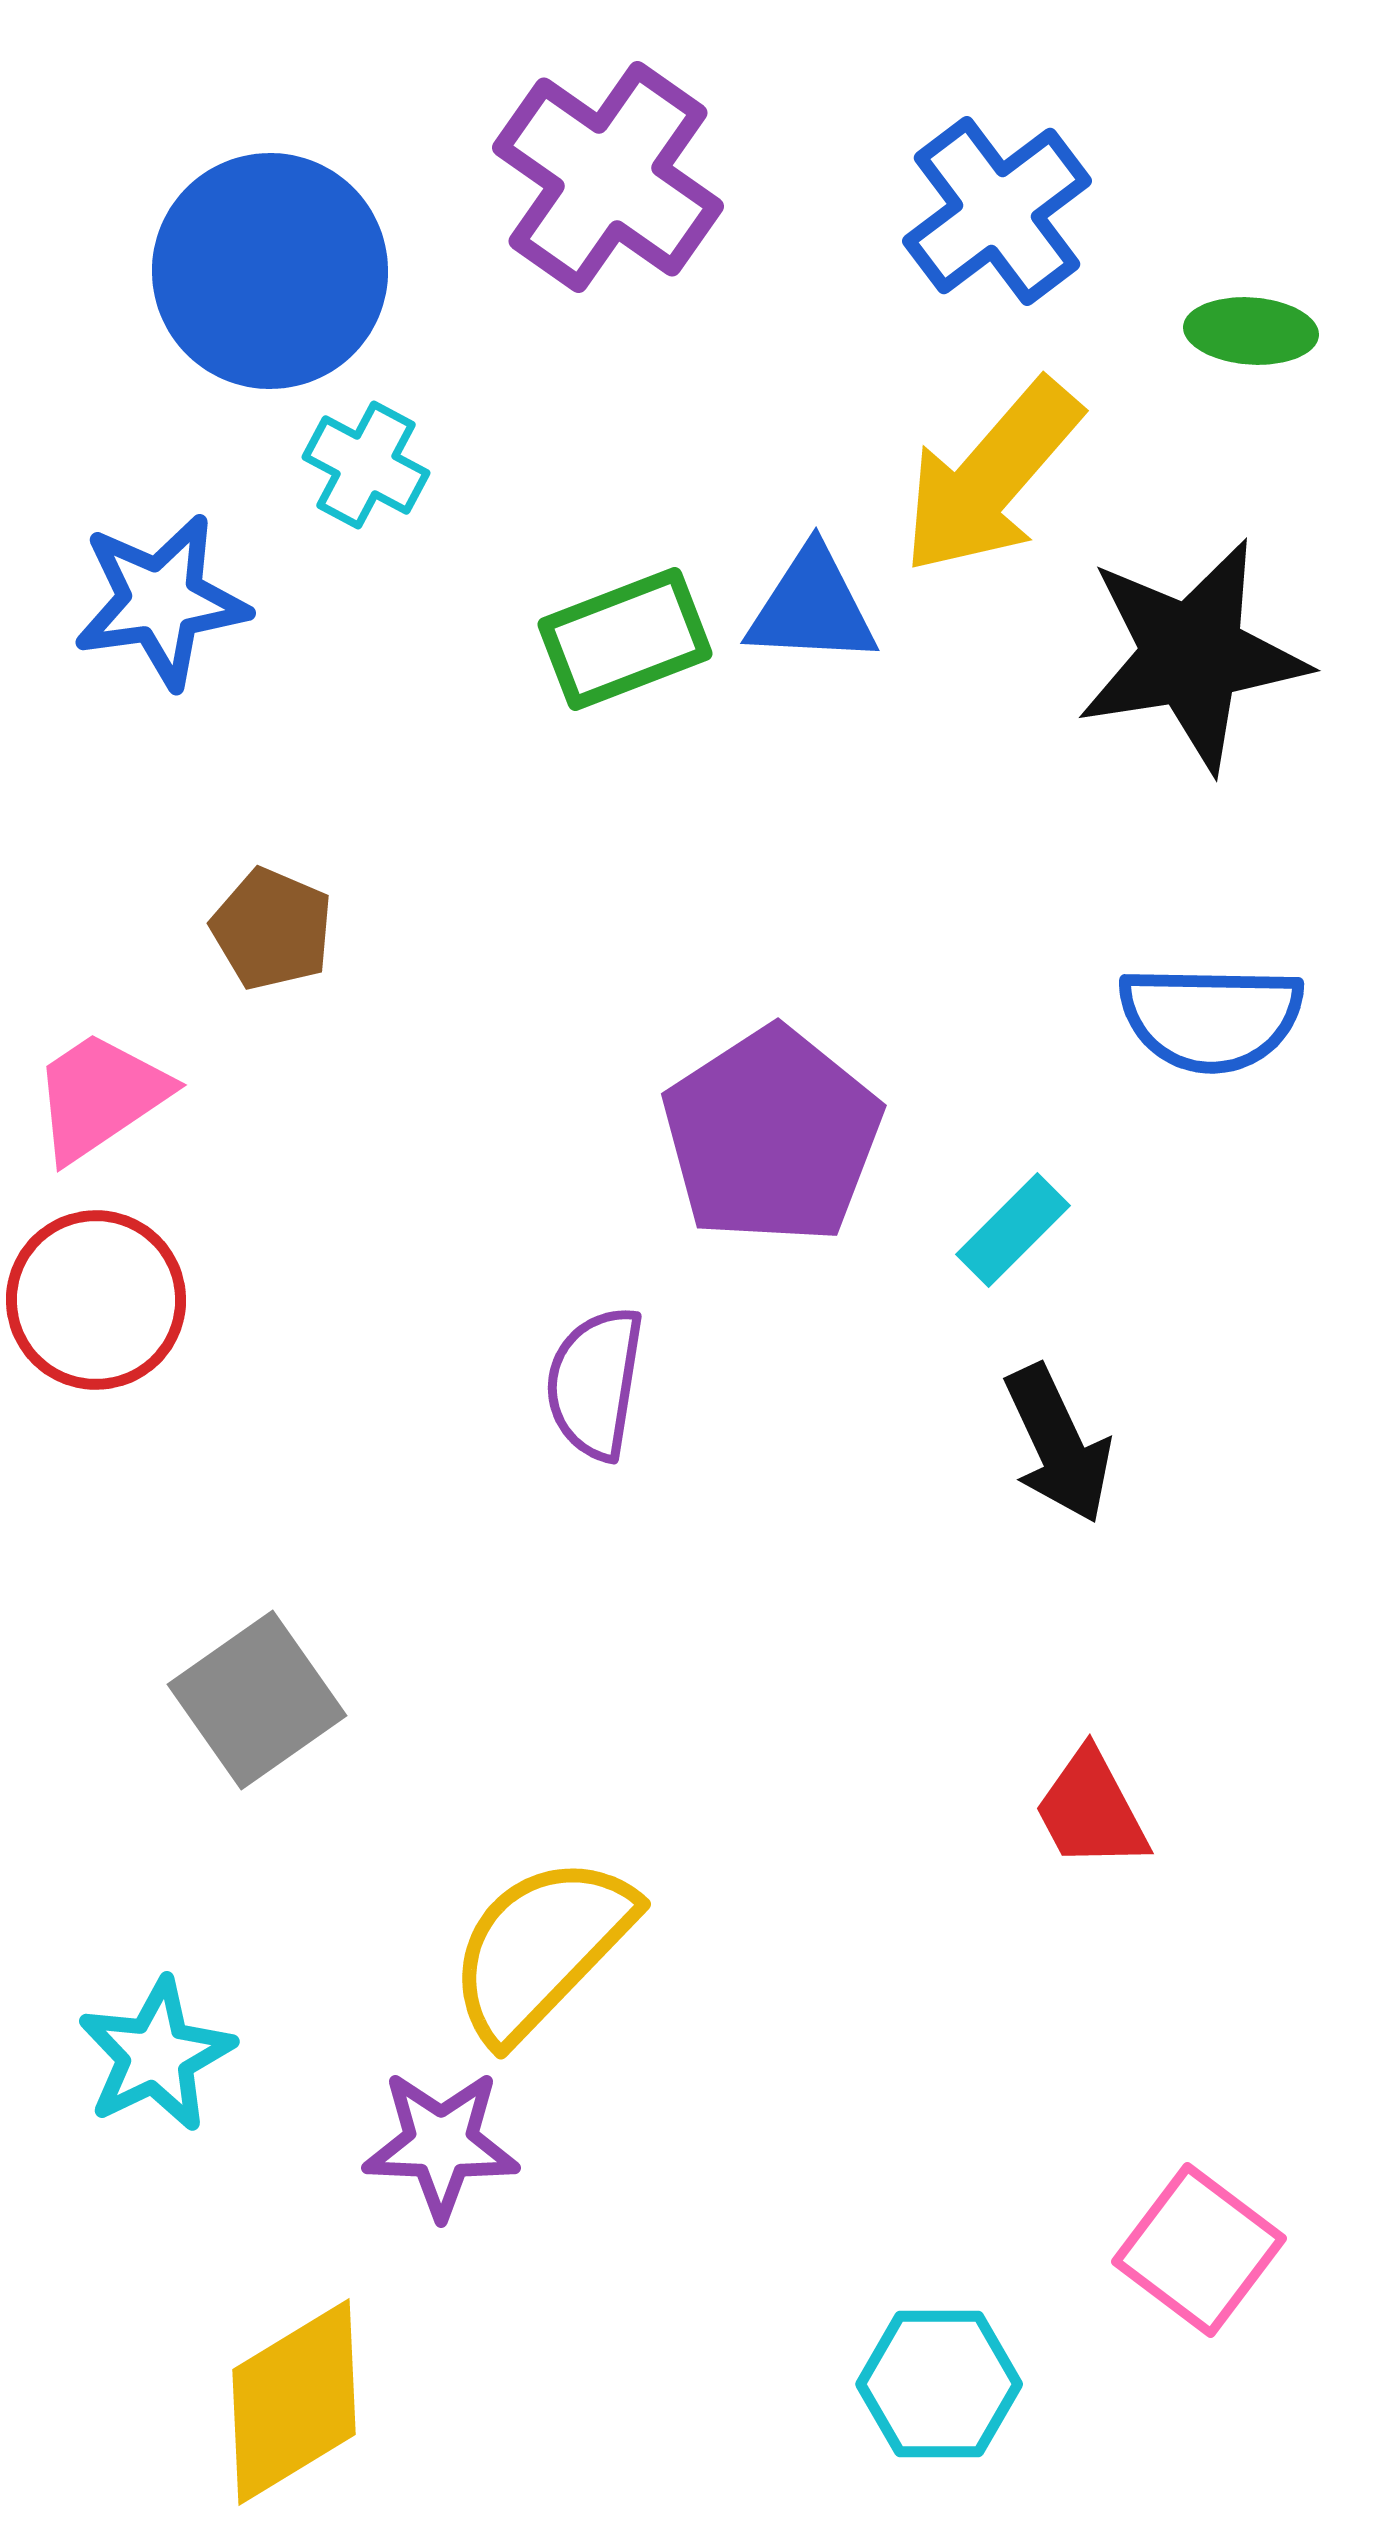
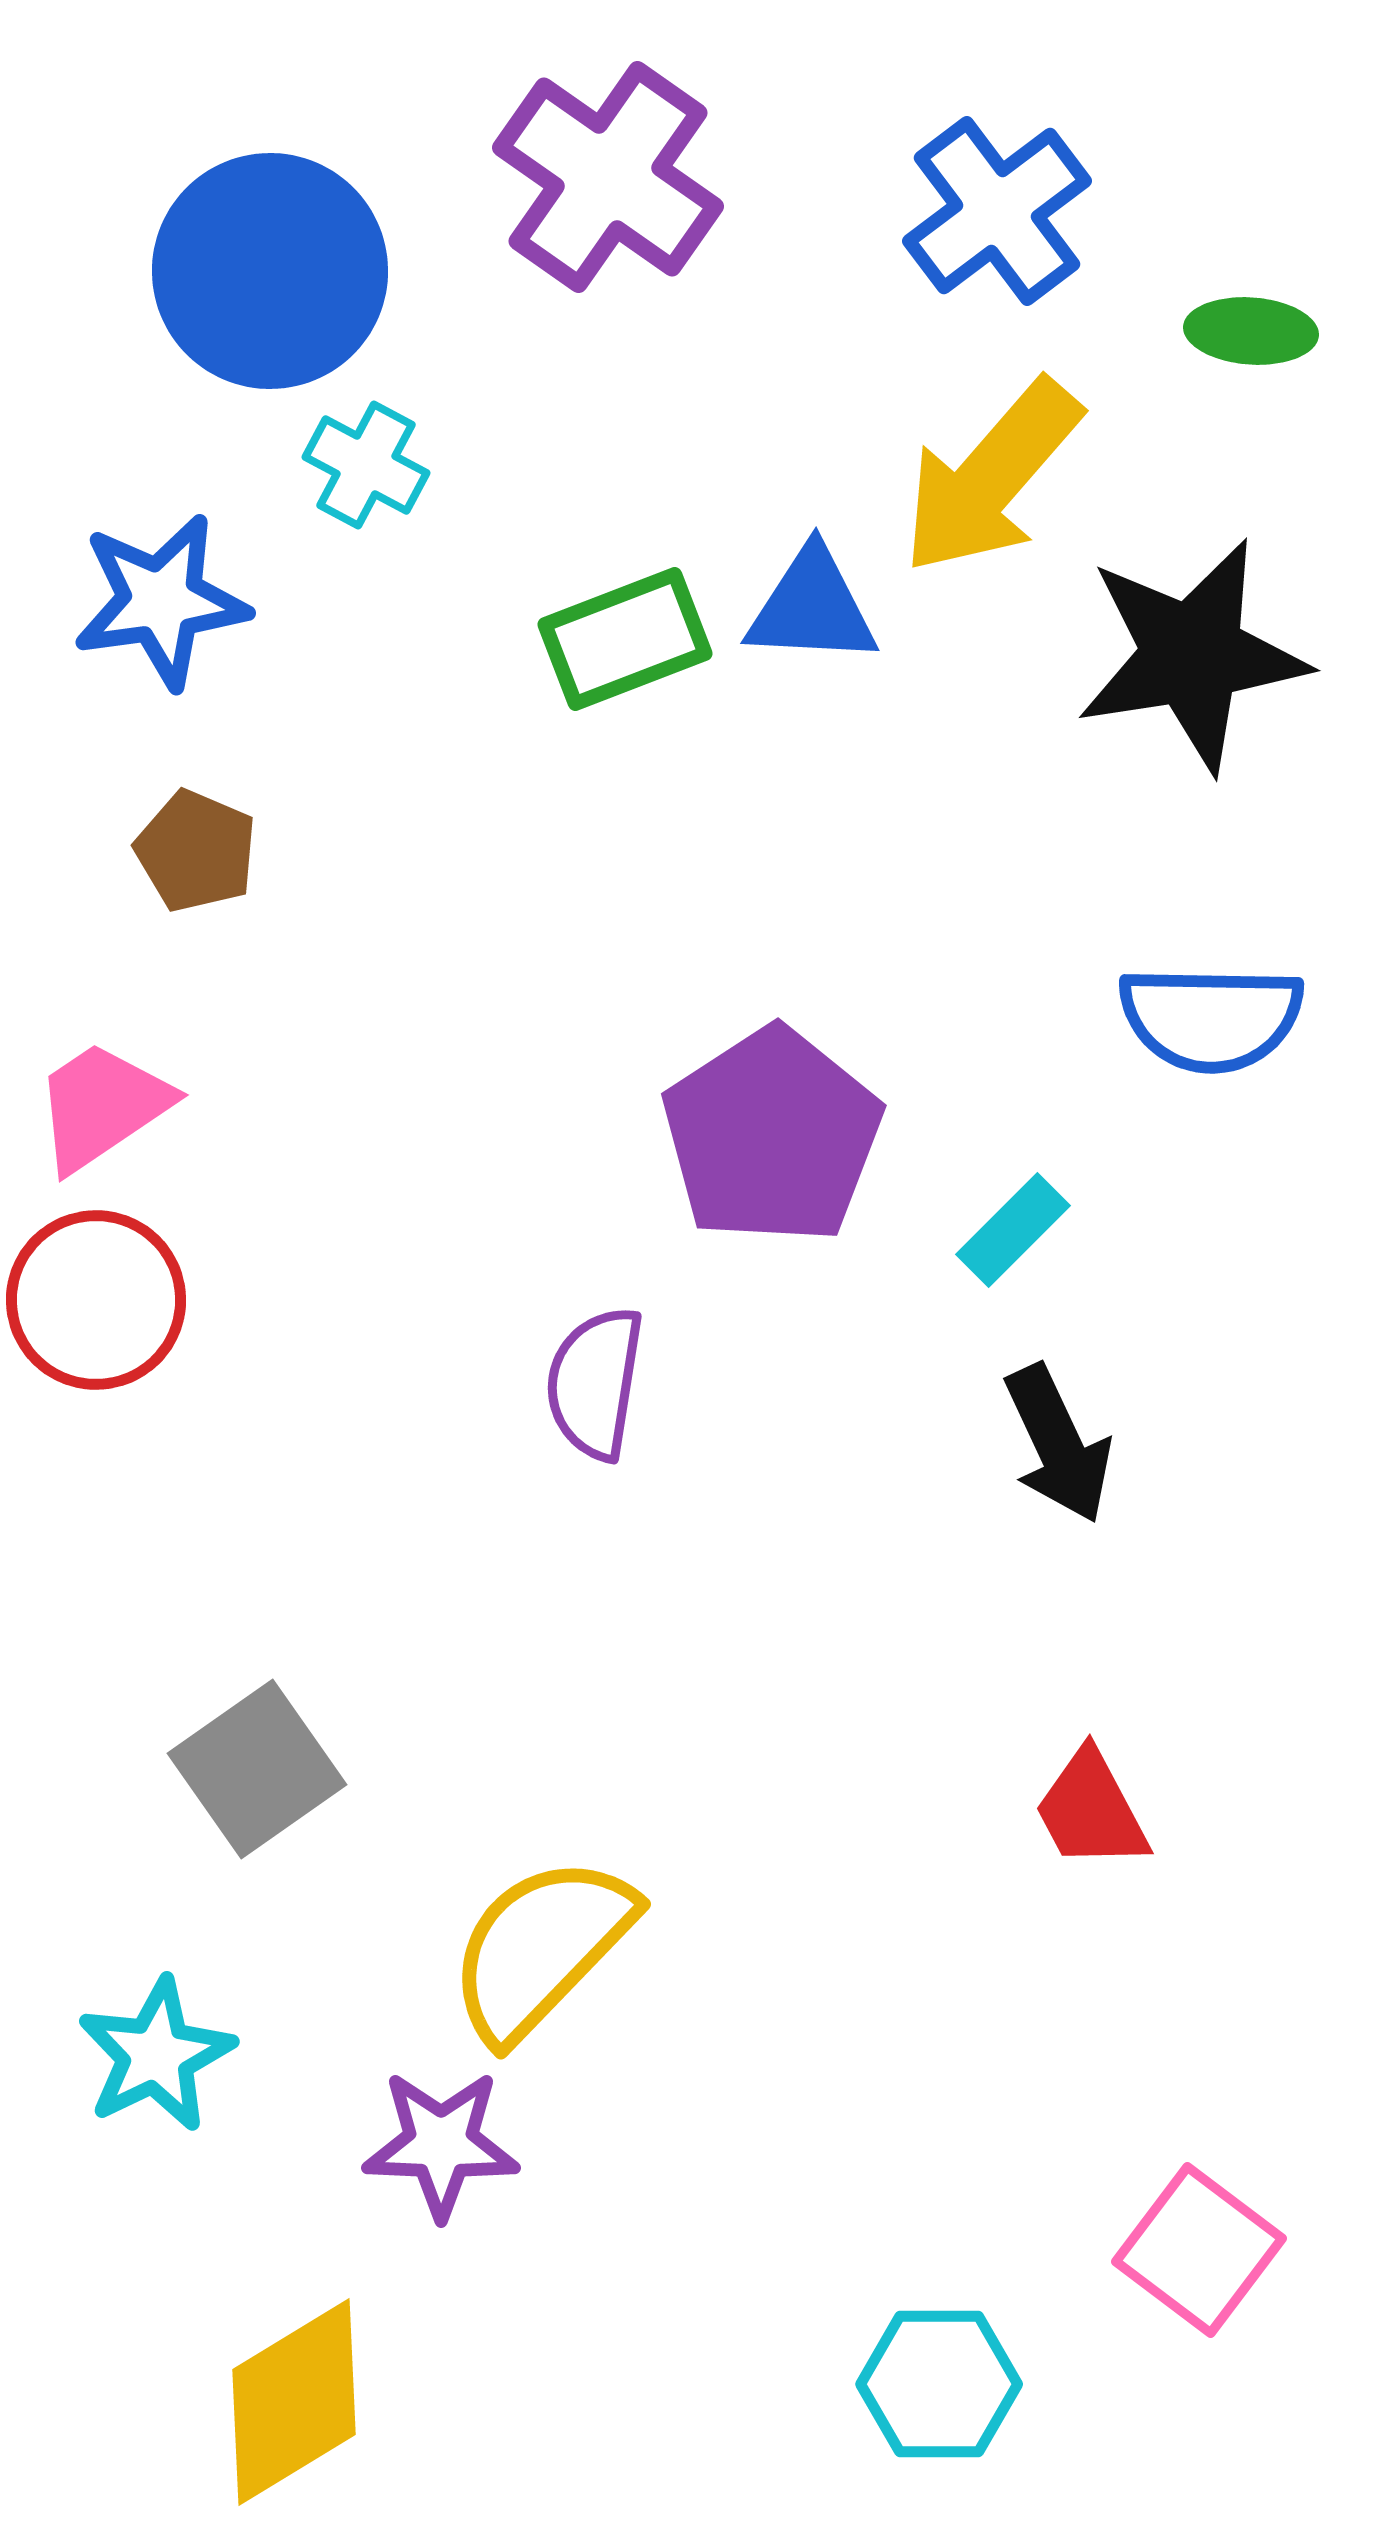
brown pentagon: moved 76 px left, 78 px up
pink trapezoid: moved 2 px right, 10 px down
gray square: moved 69 px down
